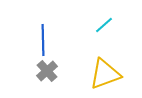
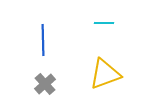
cyan line: moved 2 px up; rotated 42 degrees clockwise
gray cross: moved 2 px left, 13 px down
